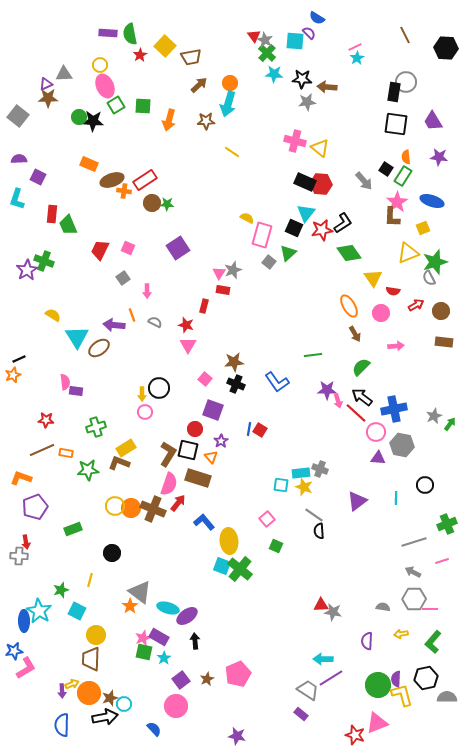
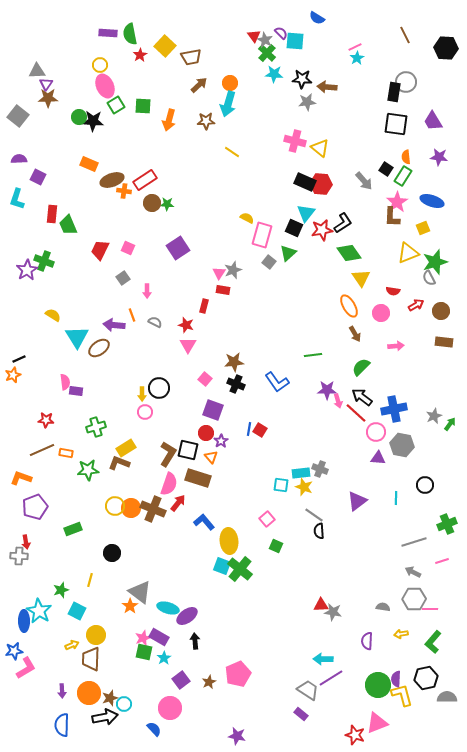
purple semicircle at (309, 33): moved 28 px left
gray triangle at (64, 74): moved 27 px left, 3 px up
purple triangle at (46, 84): rotated 32 degrees counterclockwise
yellow triangle at (373, 278): moved 12 px left
red circle at (195, 429): moved 11 px right, 4 px down
brown star at (207, 679): moved 2 px right, 3 px down
yellow arrow at (72, 684): moved 39 px up
pink circle at (176, 706): moved 6 px left, 2 px down
